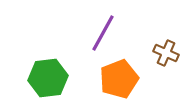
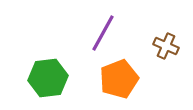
brown cross: moved 7 px up
